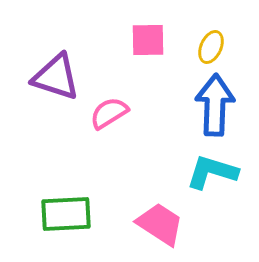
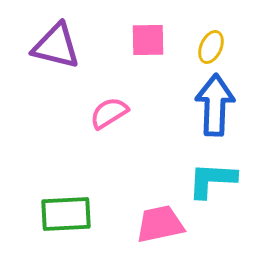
purple triangle: moved 31 px up; rotated 4 degrees counterclockwise
cyan L-shape: moved 8 px down; rotated 14 degrees counterclockwise
pink trapezoid: rotated 45 degrees counterclockwise
